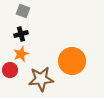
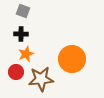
black cross: rotated 16 degrees clockwise
orange star: moved 5 px right
orange circle: moved 2 px up
red circle: moved 6 px right, 2 px down
